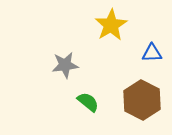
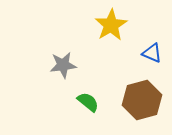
blue triangle: rotated 25 degrees clockwise
gray star: moved 2 px left
brown hexagon: rotated 18 degrees clockwise
